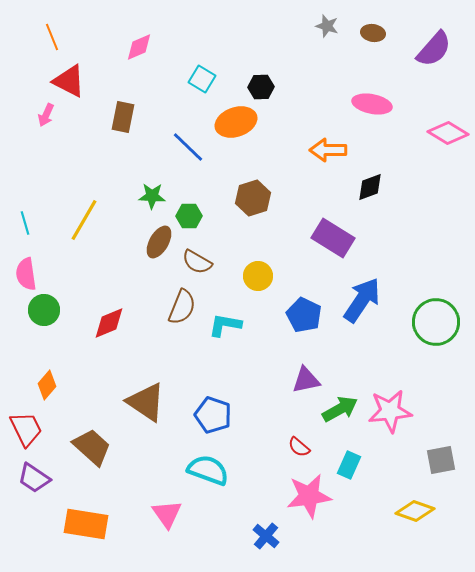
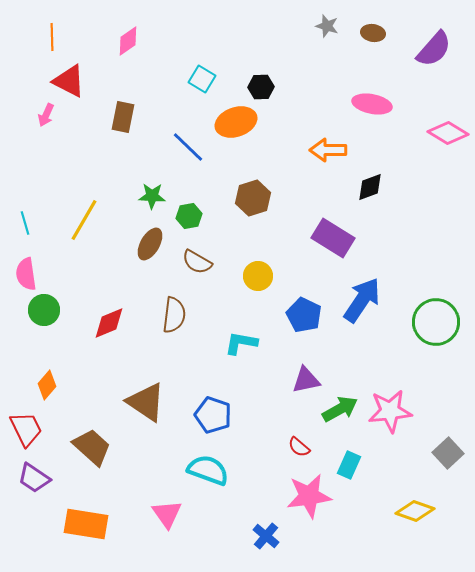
orange line at (52, 37): rotated 20 degrees clockwise
pink diamond at (139, 47): moved 11 px left, 6 px up; rotated 12 degrees counterclockwise
green hexagon at (189, 216): rotated 10 degrees counterclockwise
brown ellipse at (159, 242): moved 9 px left, 2 px down
brown semicircle at (182, 307): moved 8 px left, 8 px down; rotated 15 degrees counterclockwise
cyan L-shape at (225, 325): moved 16 px right, 18 px down
gray square at (441, 460): moved 7 px right, 7 px up; rotated 32 degrees counterclockwise
